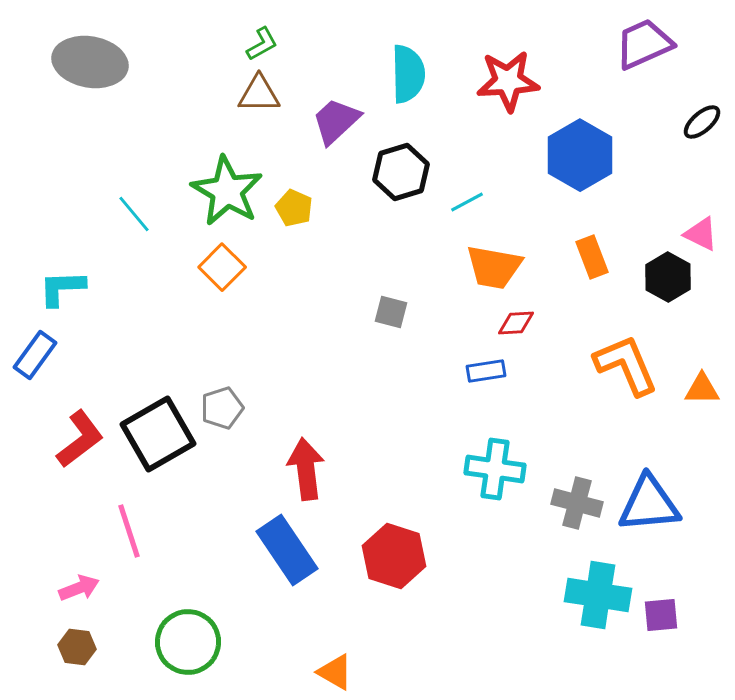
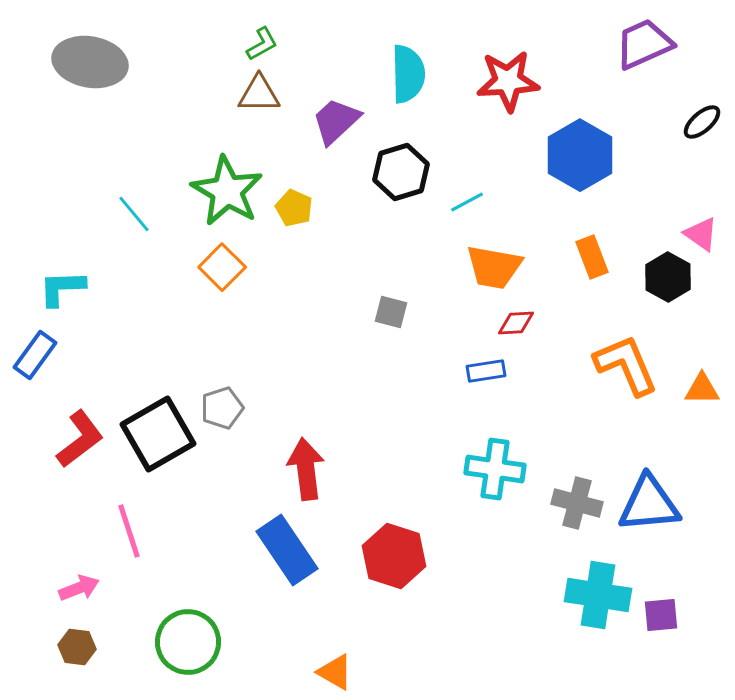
pink triangle at (701, 234): rotated 9 degrees clockwise
